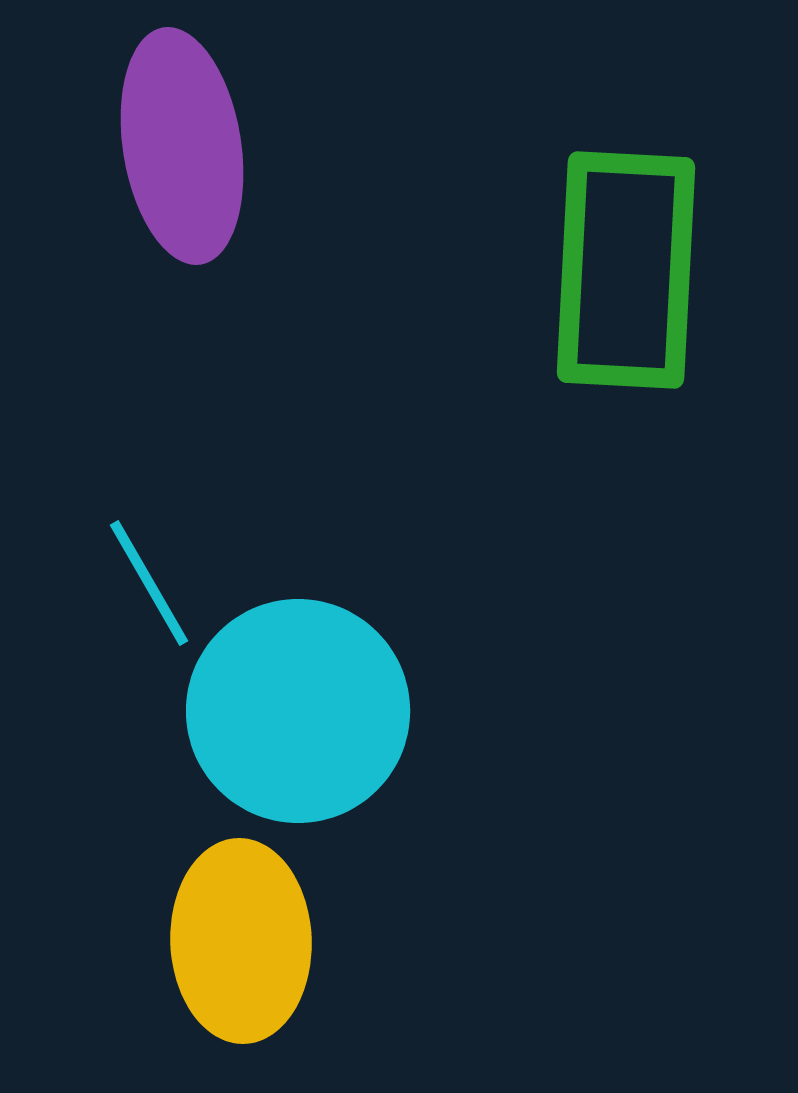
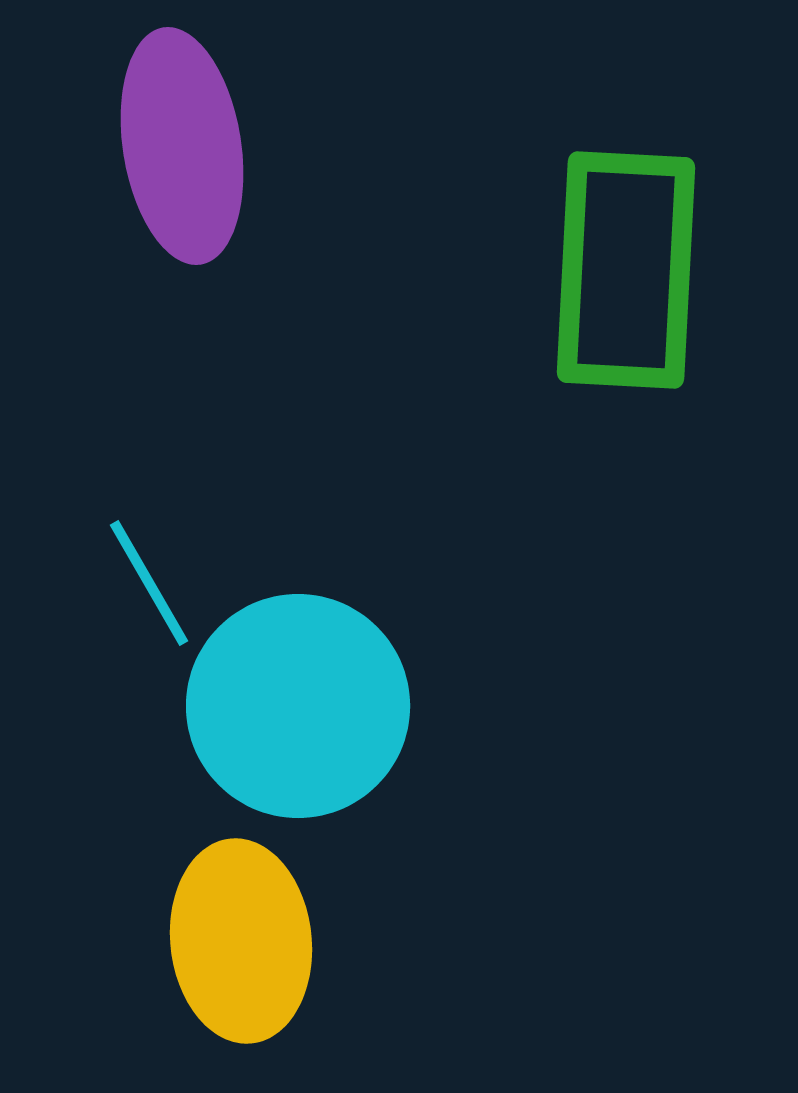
cyan circle: moved 5 px up
yellow ellipse: rotated 4 degrees counterclockwise
